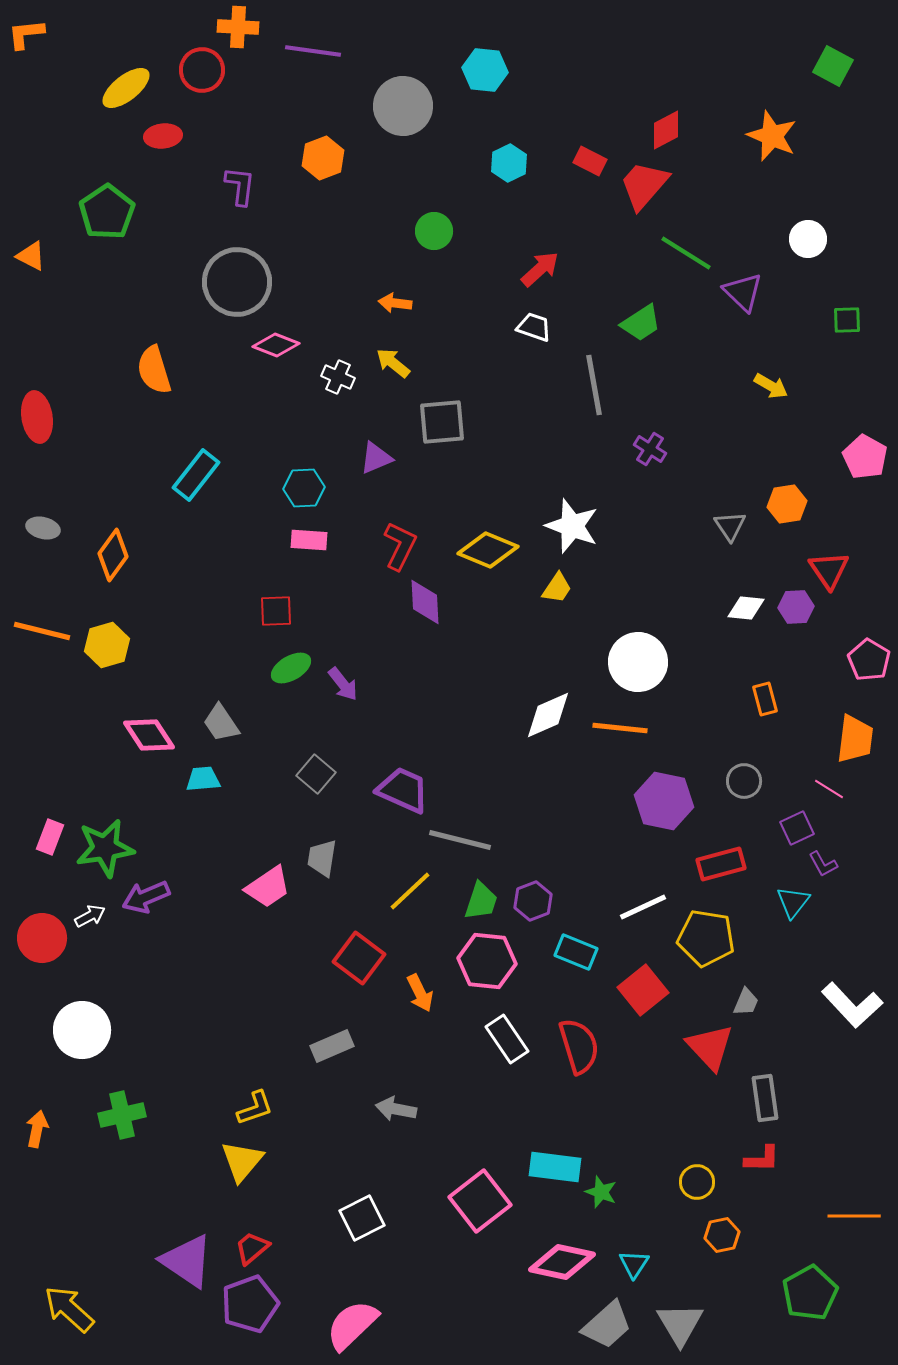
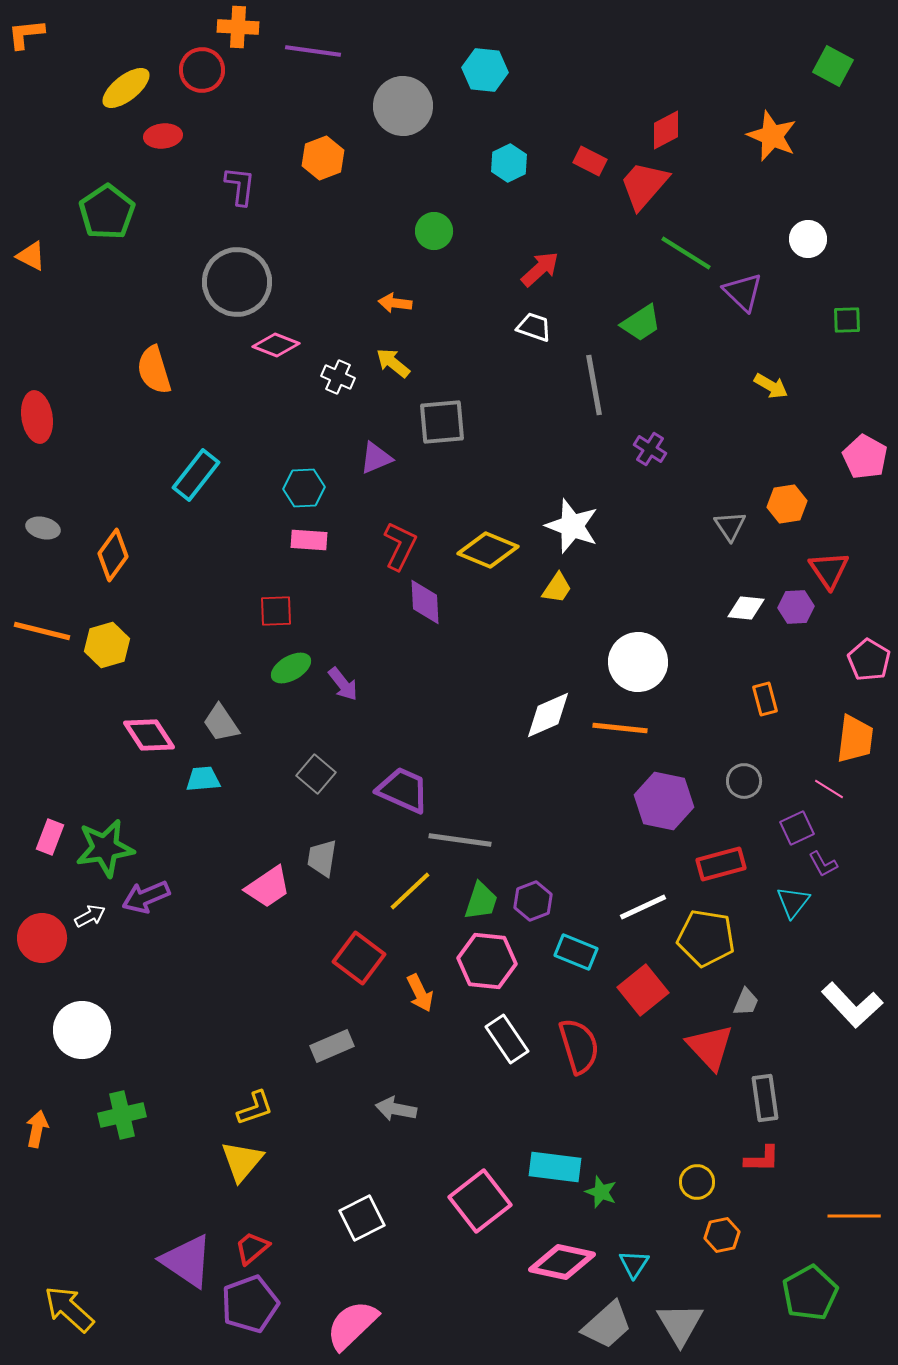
gray line at (460, 840): rotated 6 degrees counterclockwise
